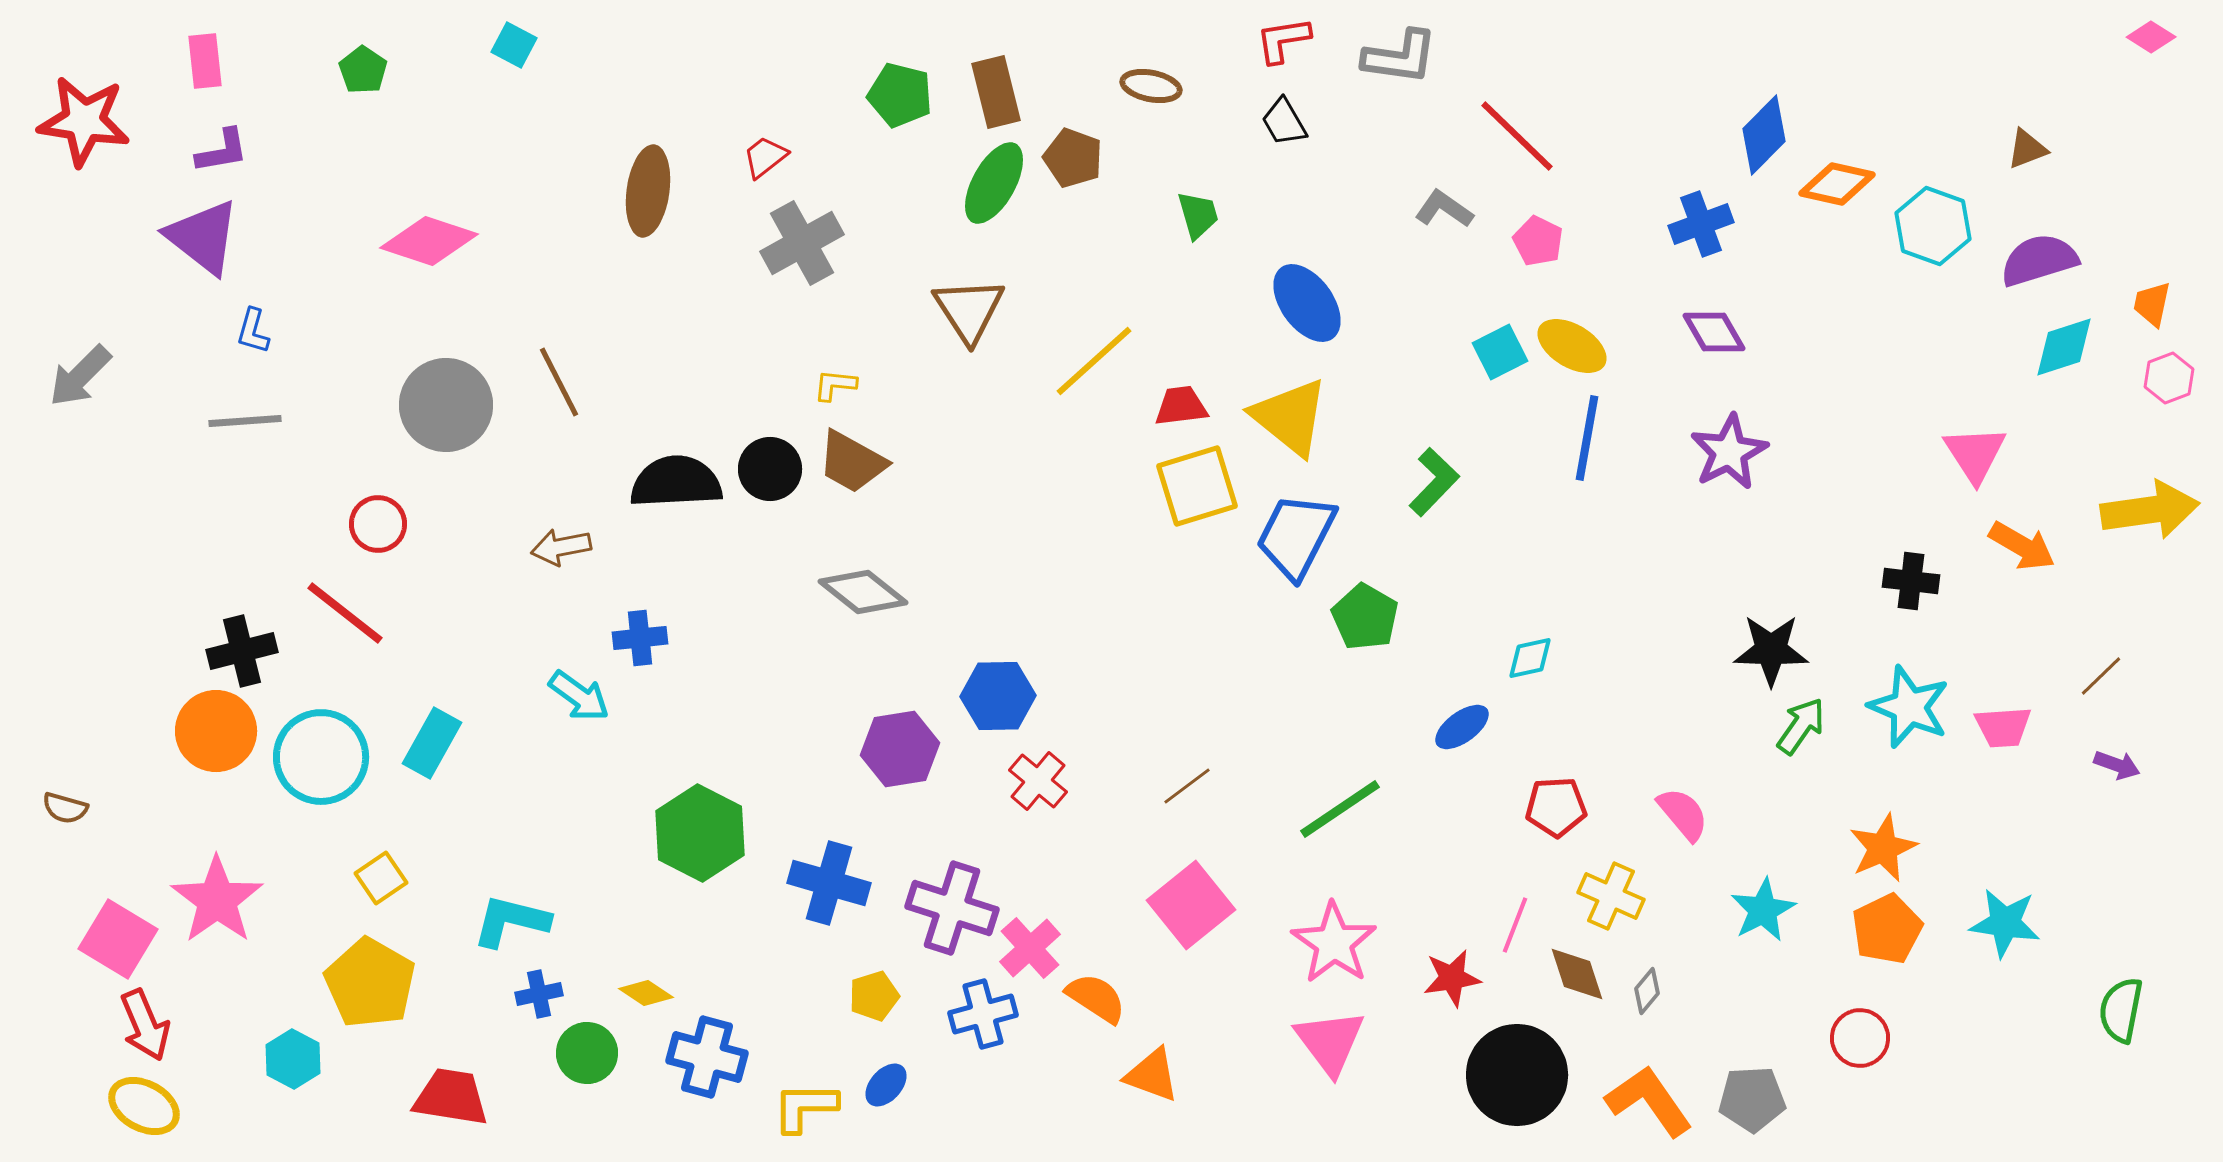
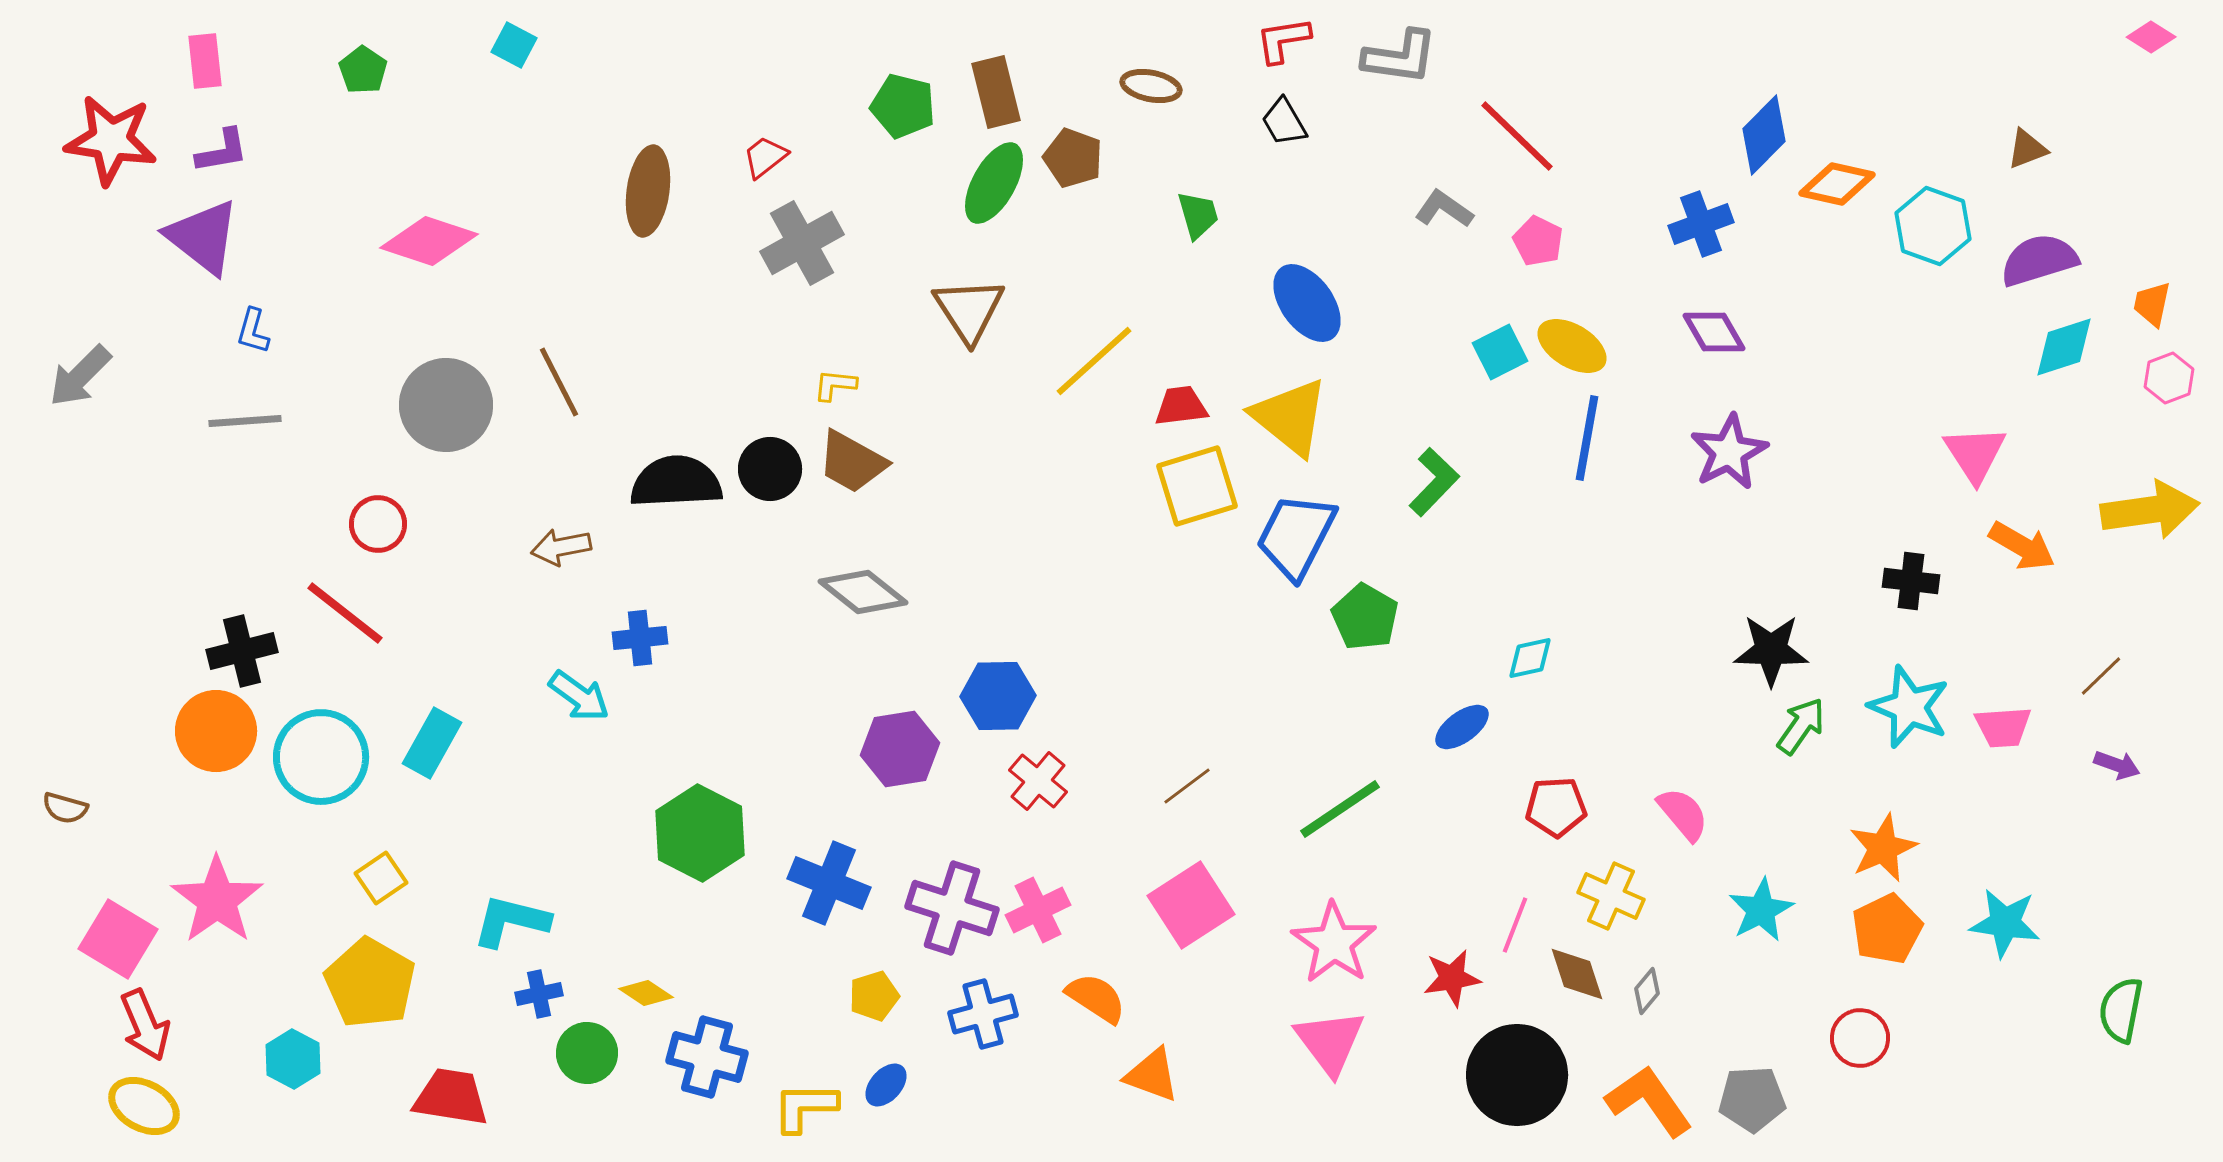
green pentagon at (900, 95): moved 3 px right, 11 px down
red star at (84, 121): moved 27 px right, 19 px down
blue cross at (829, 883): rotated 6 degrees clockwise
pink square at (1191, 905): rotated 6 degrees clockwise
cyan star at (1763, 910): moved 2 px left
pink cross at (1030, 948): moved 8 px right, 38 px up; rotated 16 degrees clockwise
